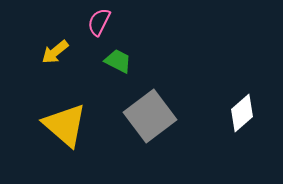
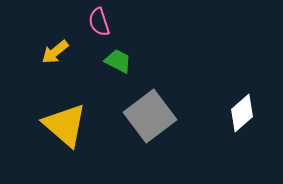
pink semicircle: rotated 44 degrees counterclockwise
